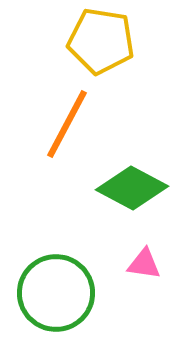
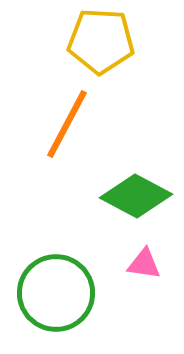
yellow pentagon: rotated 6 degrees counterclockwise
green diamond: moved 4 px right, 8 px down
